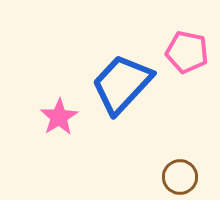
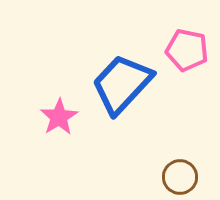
pink pentagon: moved 2 px up
